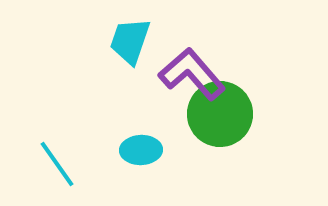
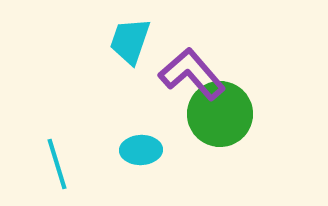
cyan line: rotated 18 degrees clockwise
